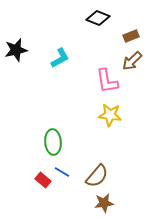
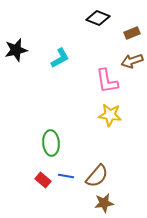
brown rectangle: moved 1 px right, 3 px up
brown arrow: rotated 25 degrees clockwise
green ellipse: moved 2 px left, 1 px down
blue line: moved 4 px right, 4 px down; rotated 21 degrees counterclockwise
